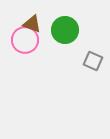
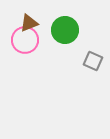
brown triangle: moved 3 px left, 1 px up; rotated 42 degrees counterclockwise
